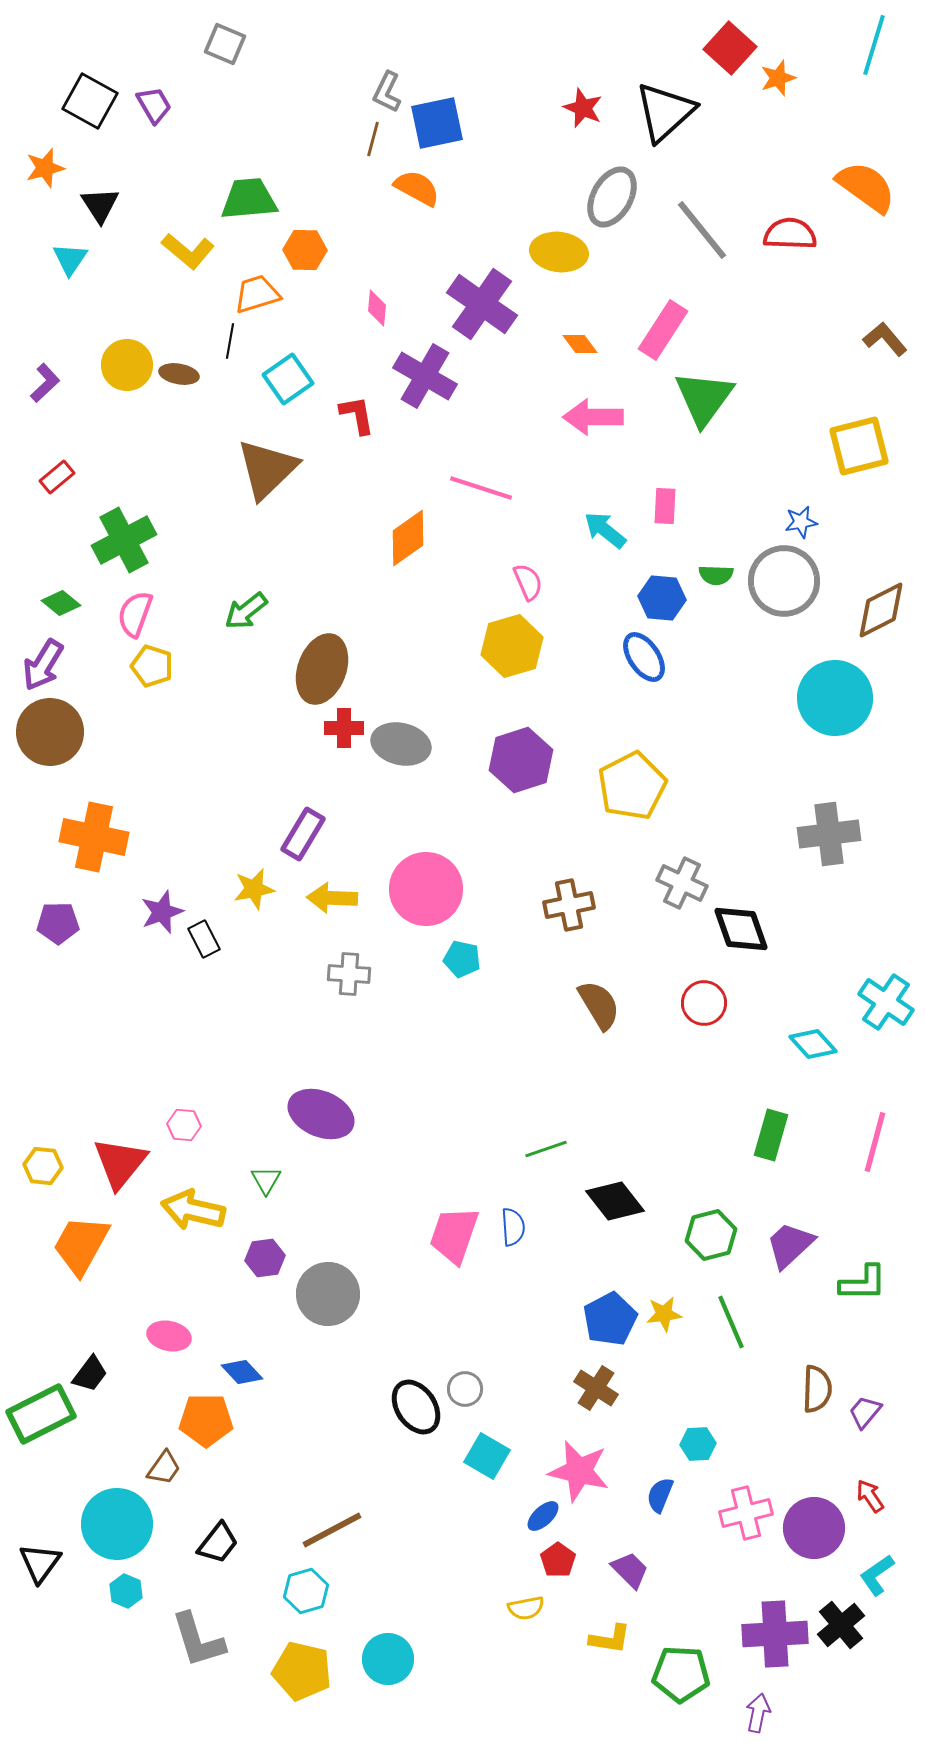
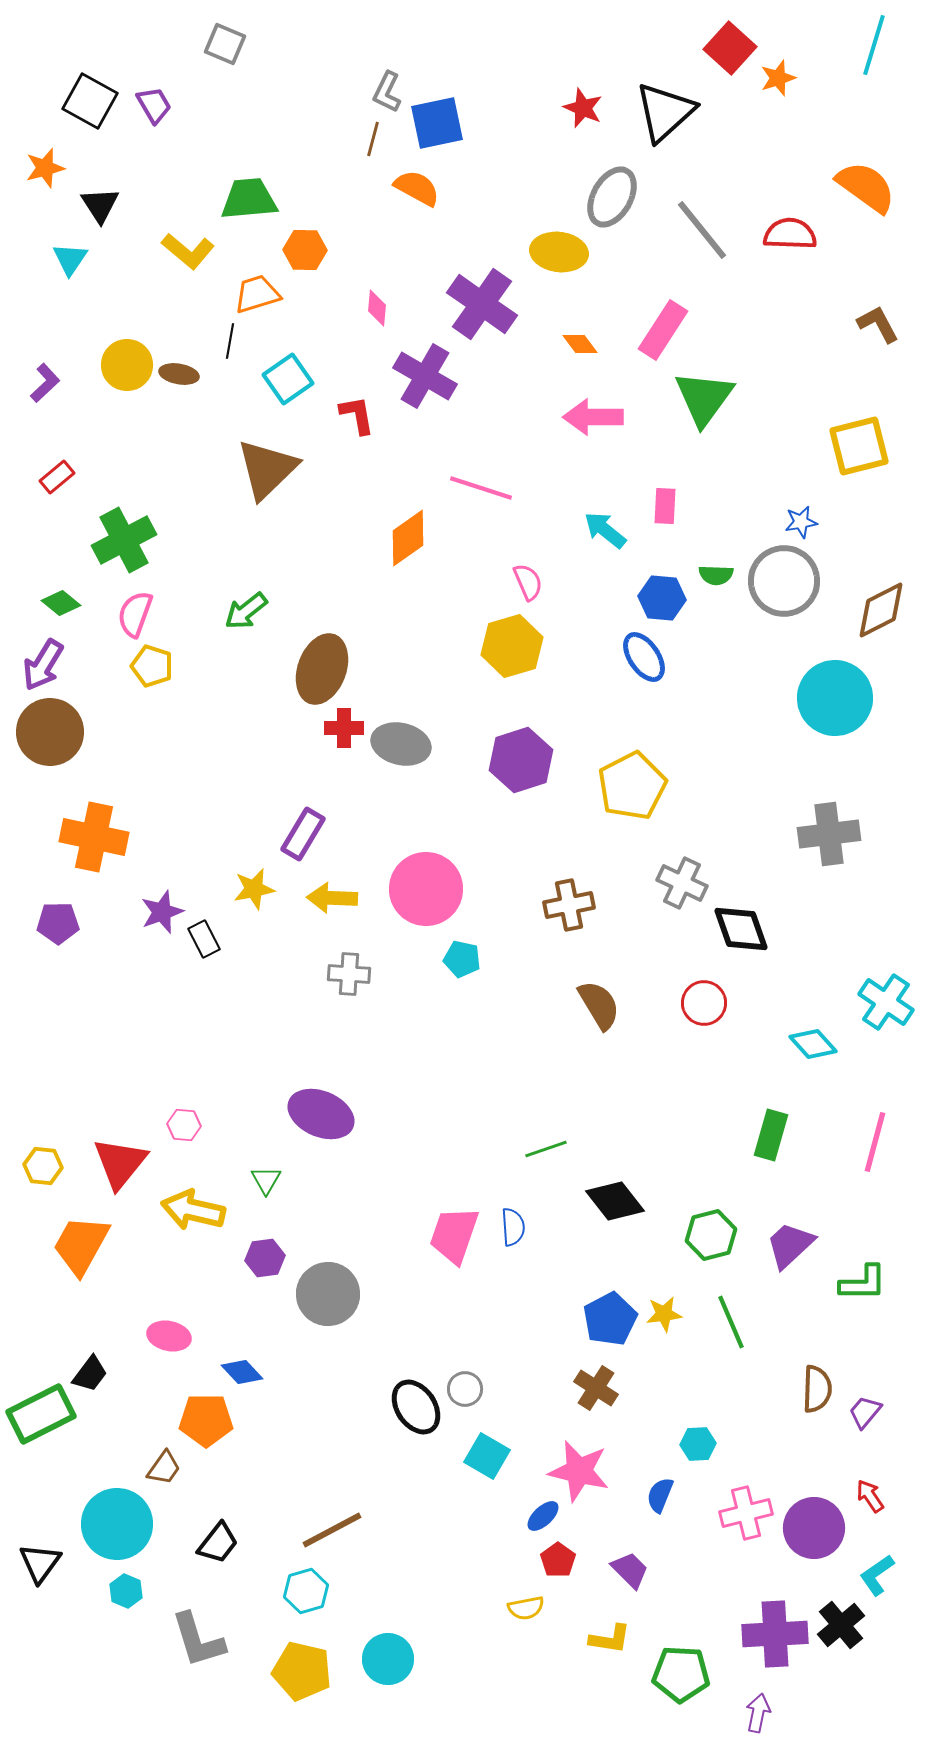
brown L-shape at (885, 339): moved 7 px left, 15 px up; rotated 12 degrees clockwise
